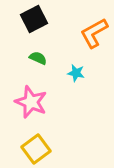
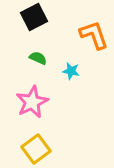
black square: moved 2 px up
orange L-shape: moved 2 px down; rotated 100 degrees clockwise
cyan star: moved 5 px left, 2 px up
pink star: moved 1 px right; rotated 24 degrees clockwise
